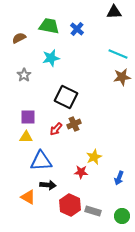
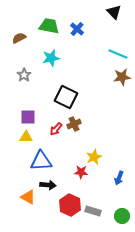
black triangle: rotated 49 degrees clockwise
